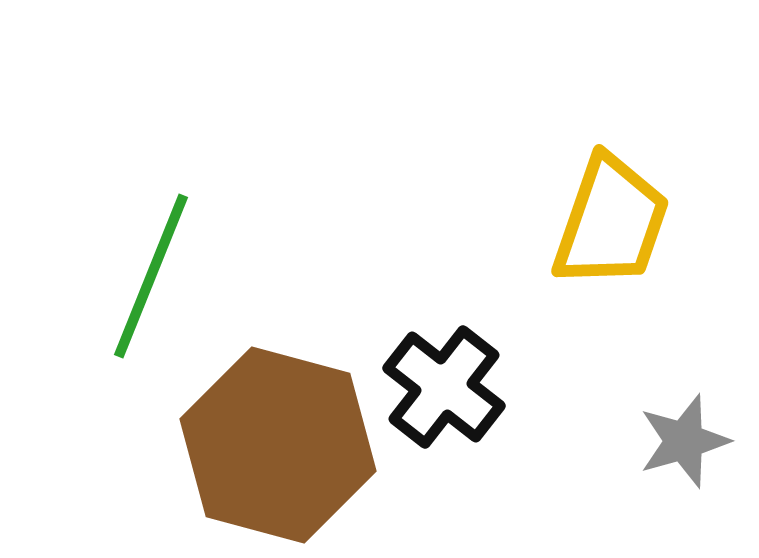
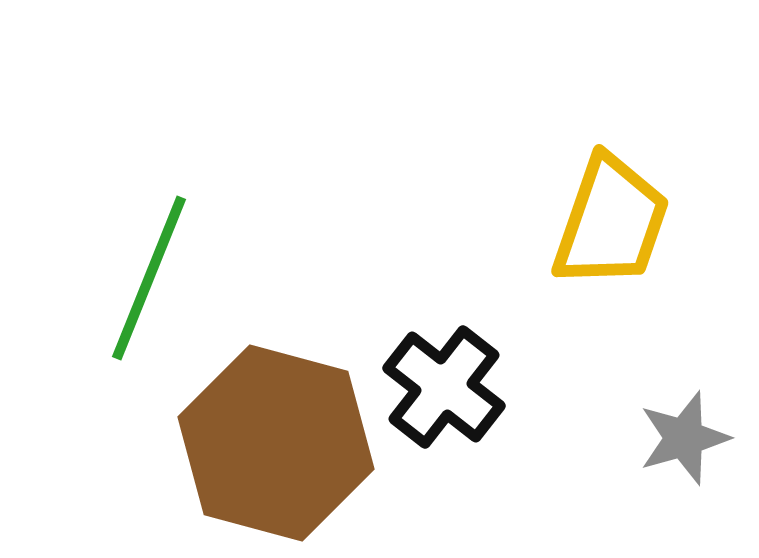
green line: moved 2 px left, 2 px down
gray star: moved 3 px up
brown hexagon: moved 2 px left, 2 px up
